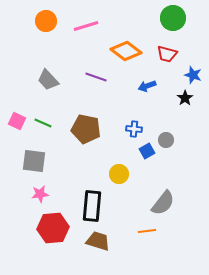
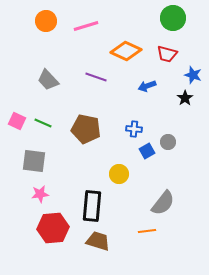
orange diamond: rotated 12 degrees counterclockwise
gray circle: moved 2 px right, 2 px down
